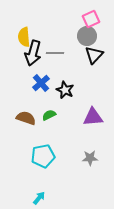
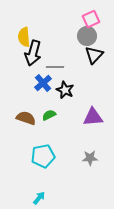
gray line: moved 14 px down
blue cross: moved 2 px right
